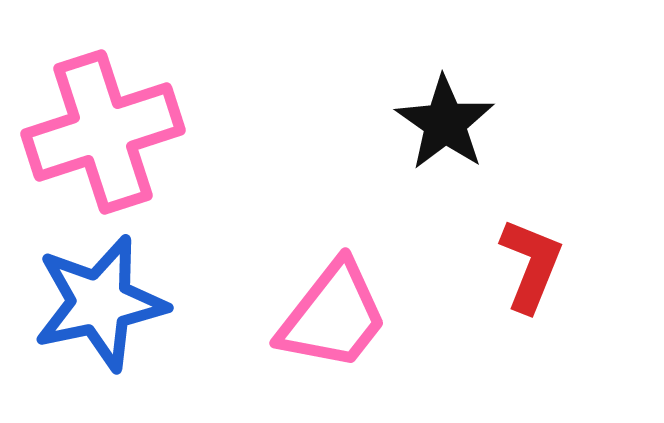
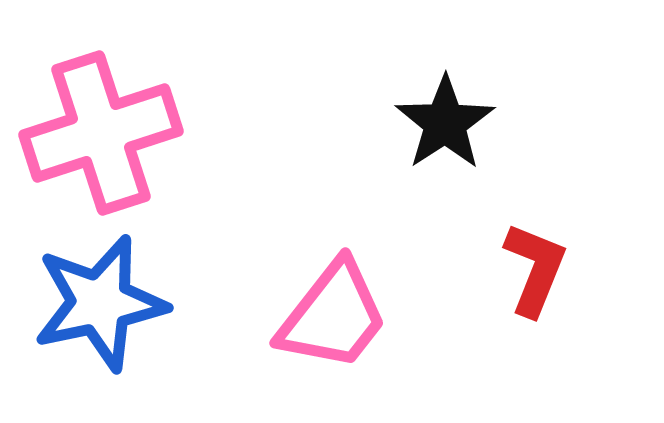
black star: rotated 4 degrees clockwise
pink cross: moved 2 px left, 1 px down
red L-shape: moved 4 px right, 4 px down
